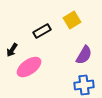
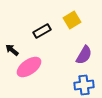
black arrow: rotated 96 degrees clockwise
